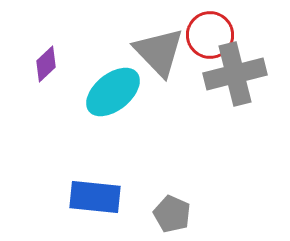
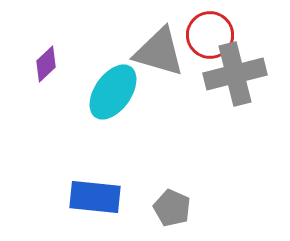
gray triangle: rotated 30 degrees counterclockwise
cyan ellipse: rotated 16 degrees counterclockwise
gray pentagon: moved 6 px up
